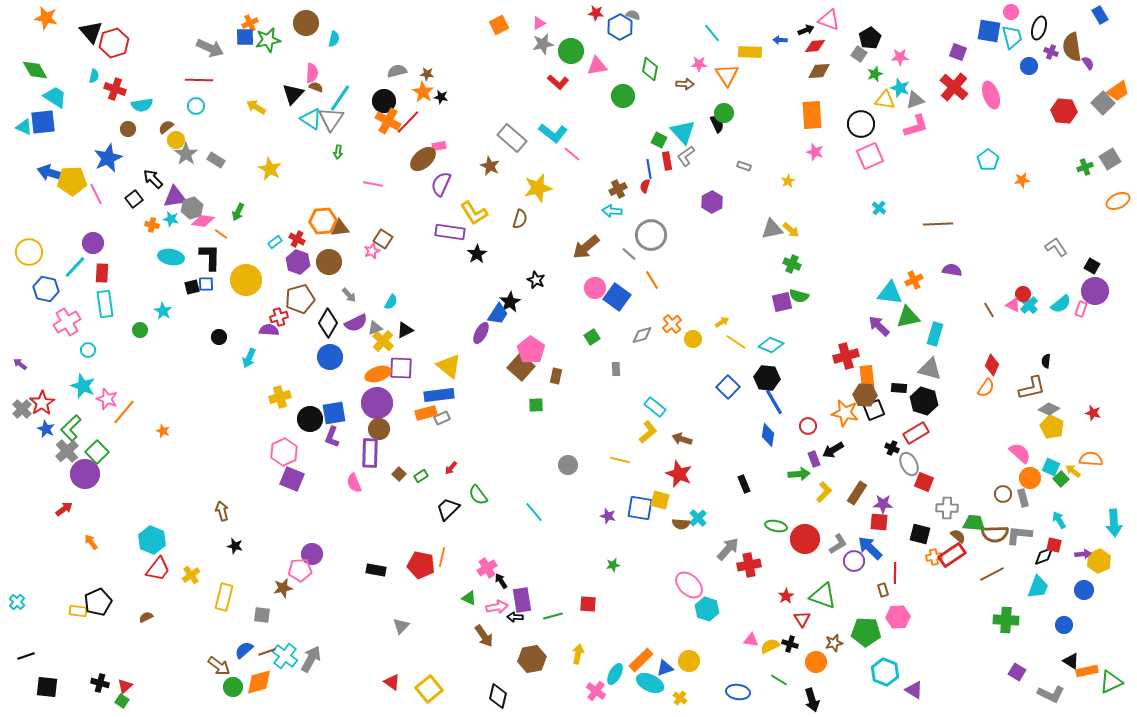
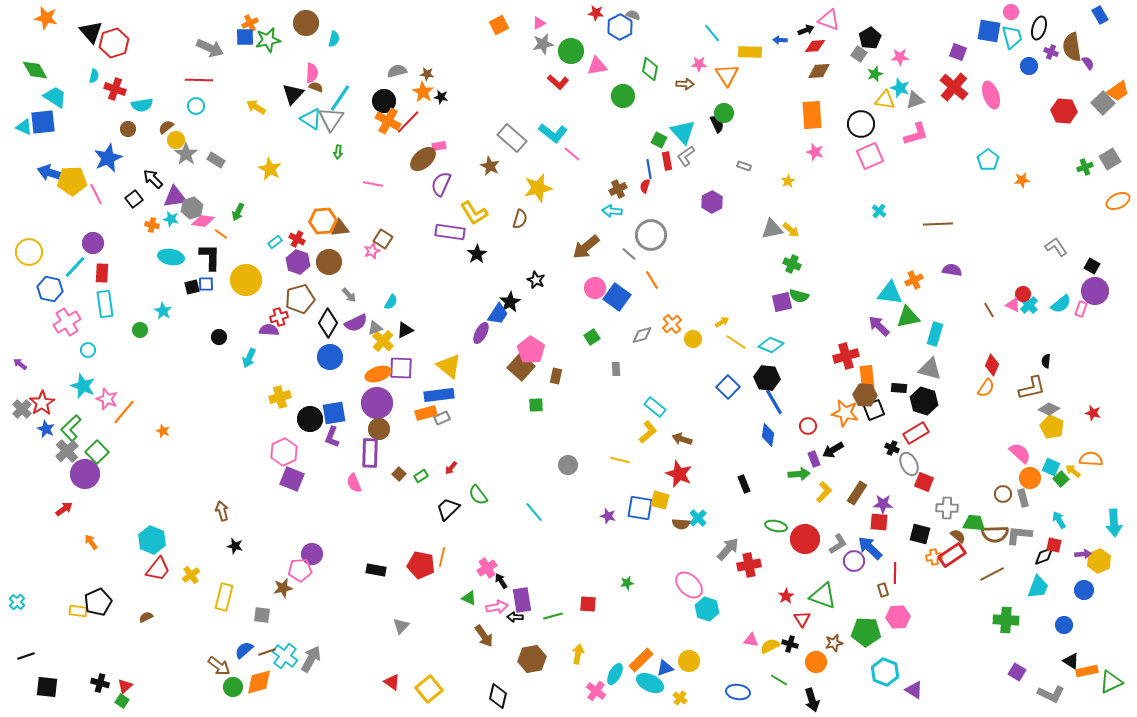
pink L-shape at (916, 126): moved 8 px down
cyan cross at (879, 208): moved 3 px down
blue hexagon at (46, 289): moved 4 px right
green star at (613, 565): moved 14 px right, 18 px down
